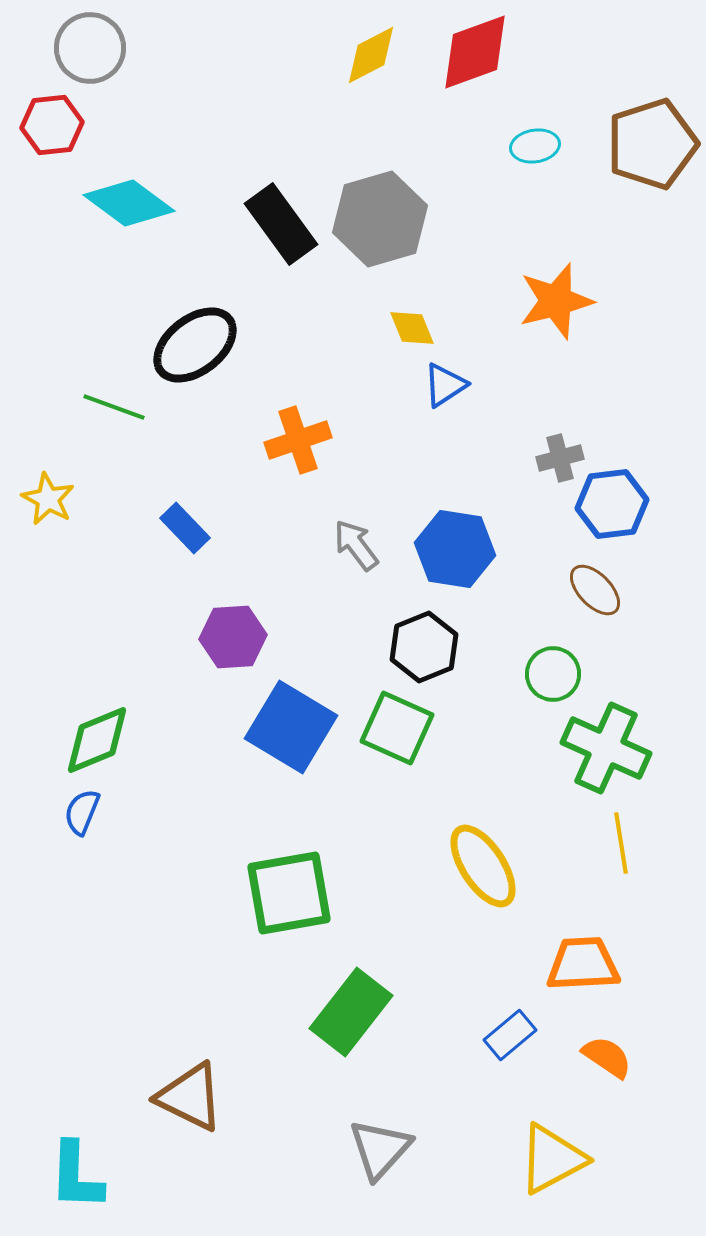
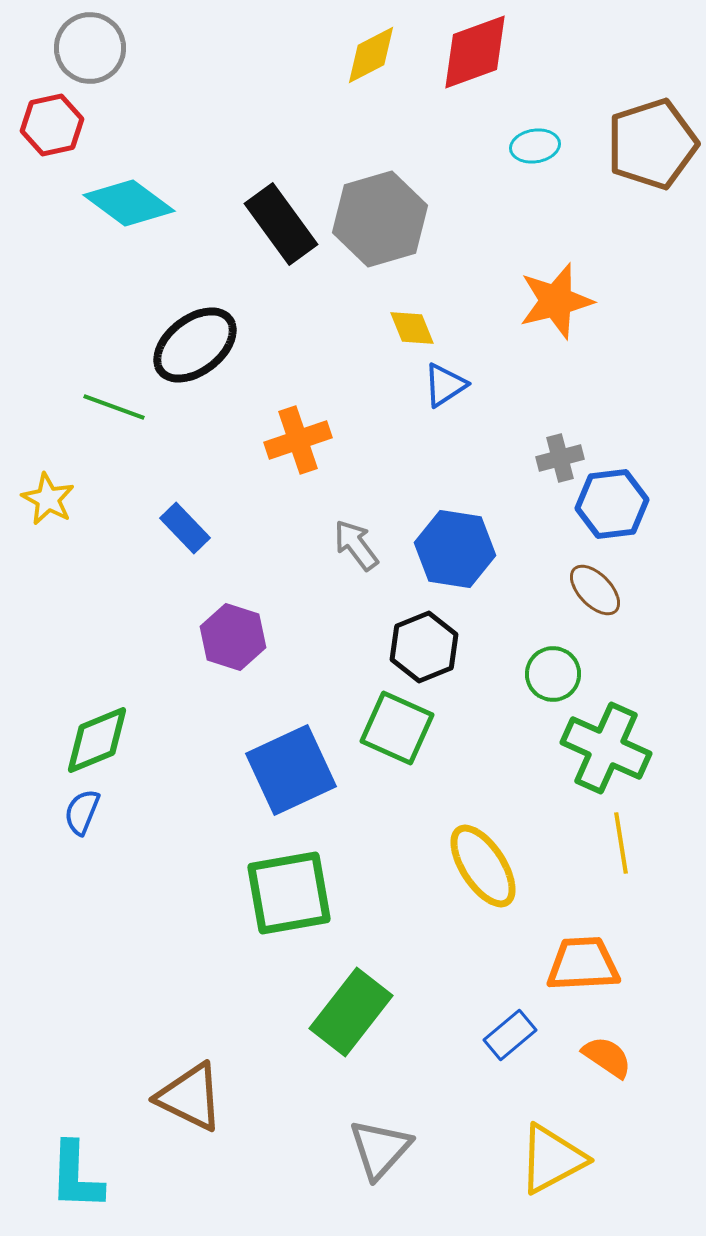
red hexagon at (52, 125): rotated 6 degrees counterclockwise
purple hexagon at (233, 637): rotated 22 degrees clockwise
blue square at (291, 727): moved 43 px down; rotated 34 degrees clockwise
